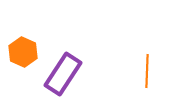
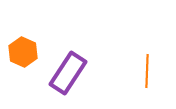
purple rectangle: moved 5 px right, 1 px up
